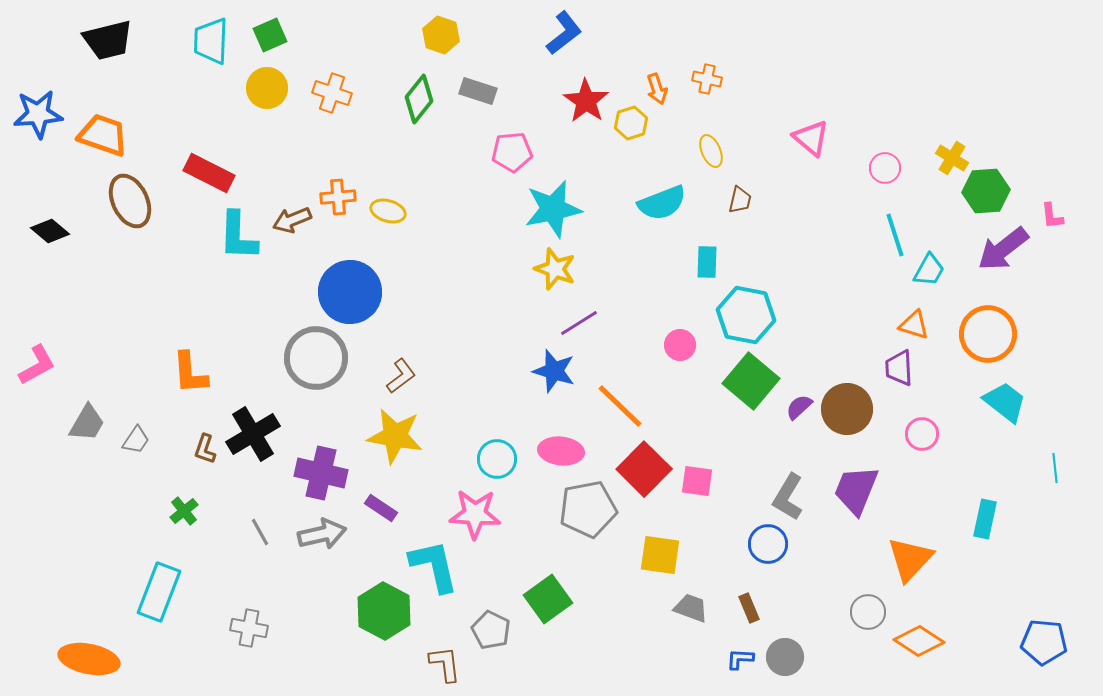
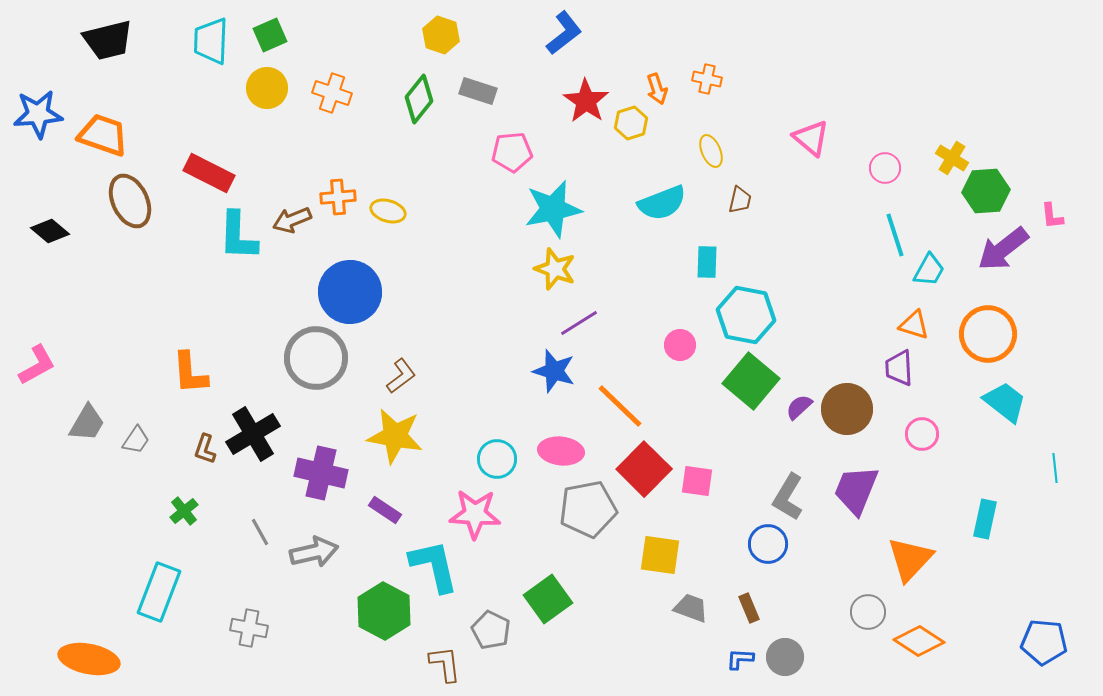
purple rectangle at (381, 508): moved 4 px right, 2 px down
gray arrow at (322, 534): moved 8 px left, 18 px down
